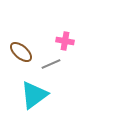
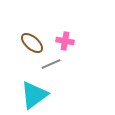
brown ellipse: moved 11 px right, 9 px up
